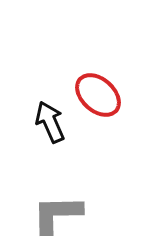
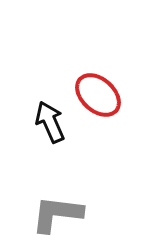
gray L-shape: rotated 8 degrees clockwise
